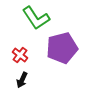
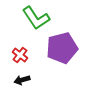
black arrow: rotated 49 degrees clockwise
